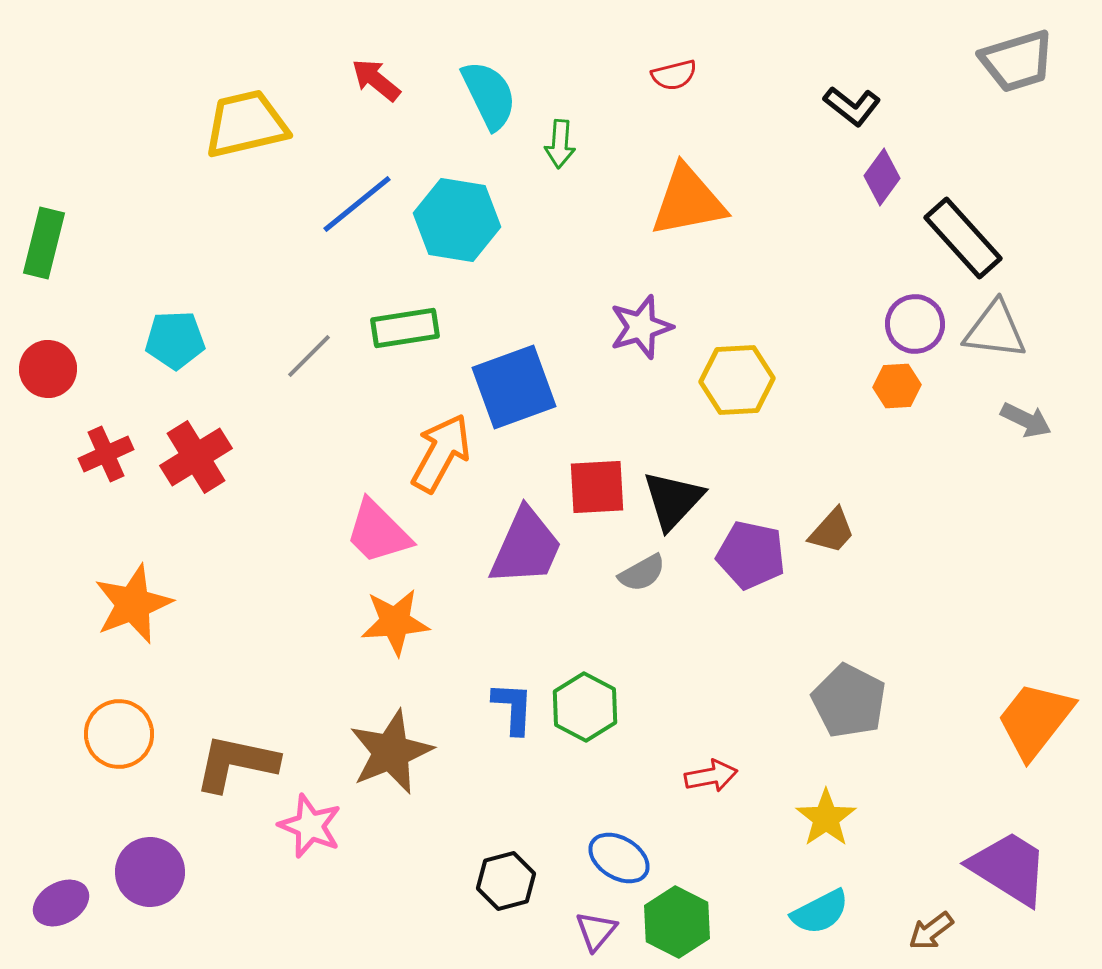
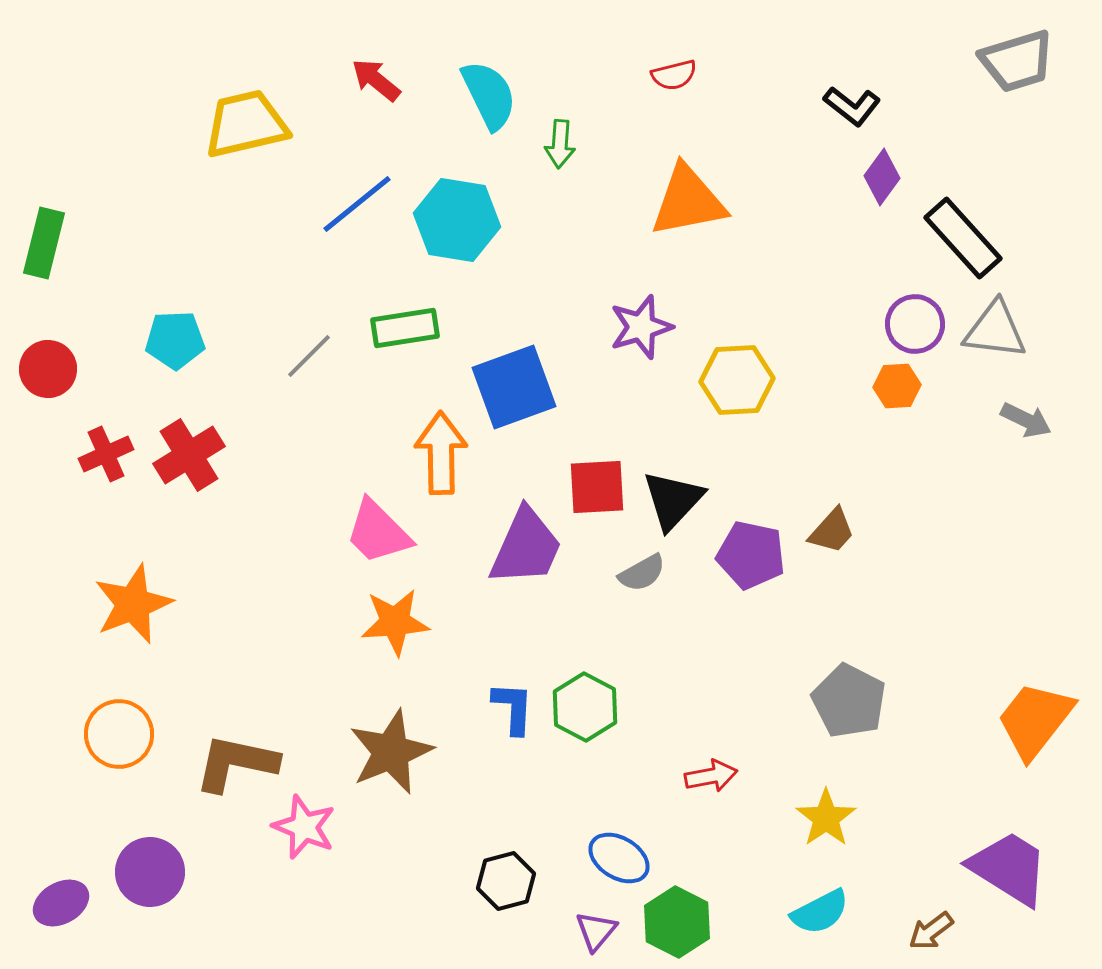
orange arrow at (441, 453): rotated 30 degrees counterclockwise
red cross at (196, 457): moved 7 px left, 2 px up
pink star at (310, 826): moved 6 px left, 1 px down
